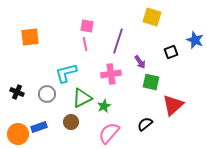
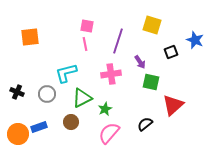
yellow square: moved 8 px down
green star: moved 1 px right, 3 px down
